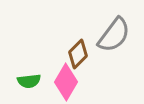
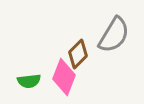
gray semicircle: rotated 6 degrees counterclockwise
pink diamond: moved 2 px left, 5 px up; rotated 9 degrees counterclockwise
